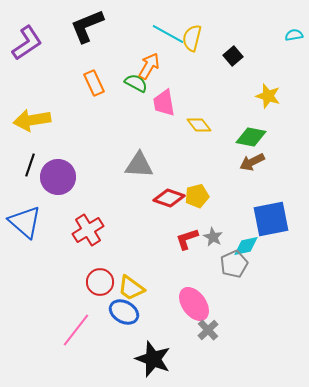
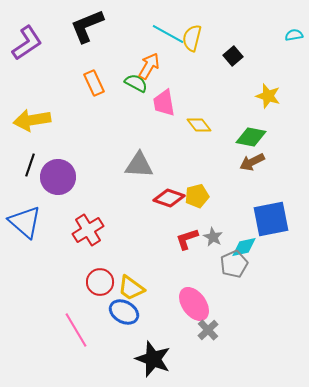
cyan diamond: moved 2 px left, 1 px down
pink line: rotated 69 degrees counterclockwise
